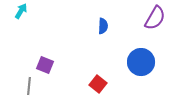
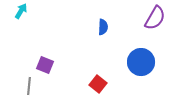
blue semicircle: moved 1 px down
